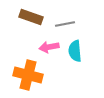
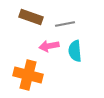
pink arrow: moved 1 px up
